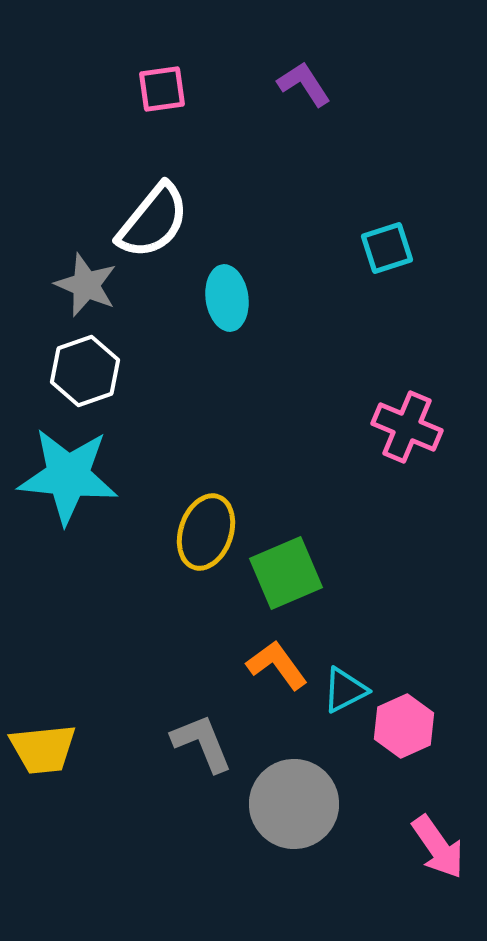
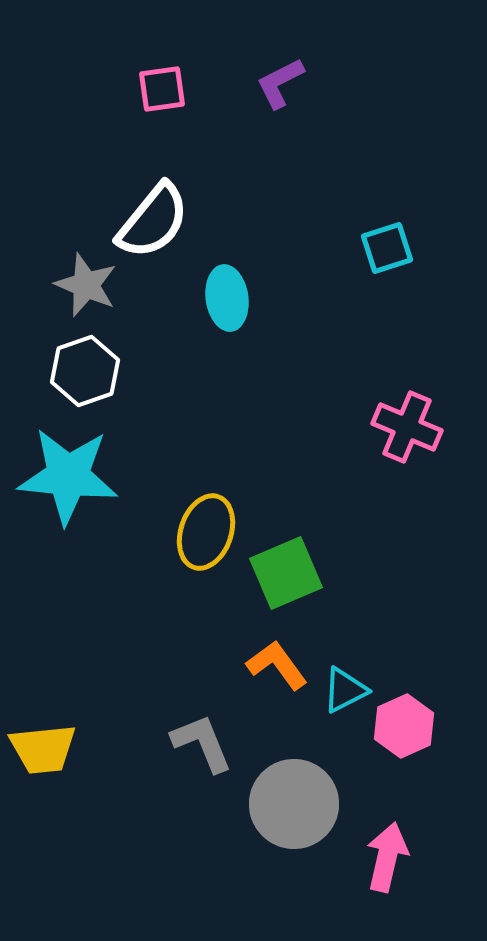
purple L-shape: moved 24 px left, 1 px up; rotated 84 degrees counterclockwise
pink arrow: moved 51 px left, 10 px down; rotated 132 degrees counterclockwise
